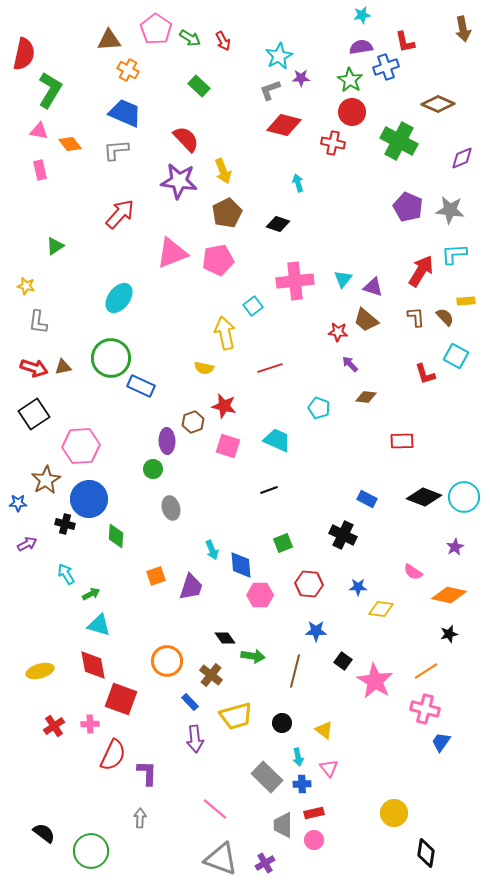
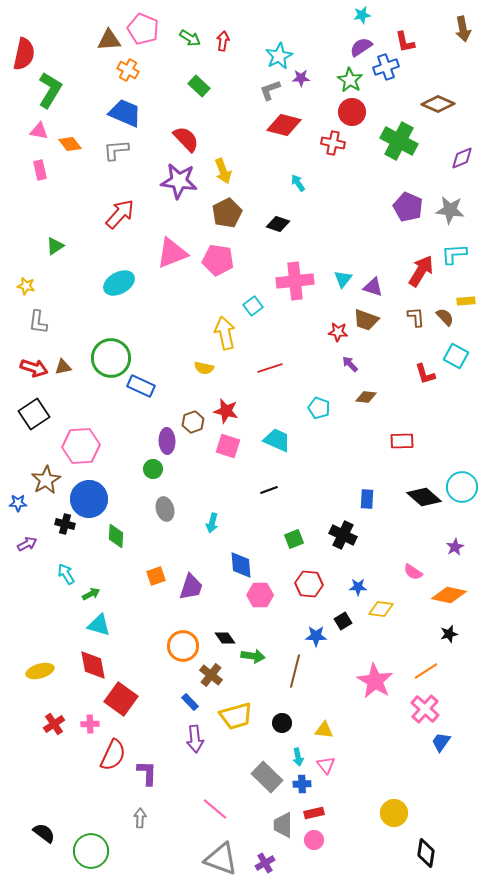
pink pentagon at (156, 29): moved 13 px left; rotated 12 degrees counterclockwise
red arrow at (223, 41): rotated 144 degrees counterclockwise
purple semicircle at (361, 47): rotated 25 degrees counterclockwise
cyan arrow at (298, 183): rotated 18 degrees counterclockwise
pink pentagon at (218, 260): rotated 20 degrees clockwise
cyan ellipse at (119, 298): moved 15 px up; rotated 24 degrees clockwise
brown trapezoid at (366, 320): rotated 20 degrees counterclockwise
red star at (224, 406): moved 2 px right, 5 px down
black diamond at (424, 497): rotated 20 degrees clockwise
cyan circle at (464, 497): moved 2 px left, 10 px up
blue rectangle at (367, 499): rotated 66 degrees clockwise
gray ellipse at (171, 508): moved 6 px left, 1 px down
green square at (283, 543): moved 11 px right, 4 px up
cyan arrow at (212, 550): moved 27 px up; rotated 36 degrees clockwise
blue star at (316, 631): moved 5 px down
orange circle at (167, 661): moved 16 px right, 15 px up
black square at (343, 661): moved 40 px up; rotated 24 degrees clockwise
red square at (121, 699): rotated 16 degrees clockwise
pink cross at (425, 709): rotated 28 degrees clockwise
red cross at (54, 726): moved 2 px up
yellow triangle at (324, 730): rotated 30 degrees counterclockwise
pink triangle at (329, 768): moved 3 px left, 3 px up
